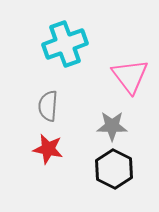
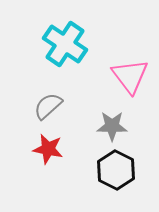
cyan cross: rotated 36 degrees counterclockwise
gray semicircle: rotated 44 degrees clockwise
black hexagon: moved 2 px right, 1 px down
